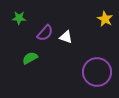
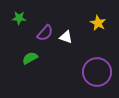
yellow star: moved 7 px left, 4 px down
